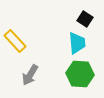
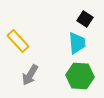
yellow rectangle: moved 3 px right
green hexagon: moved 2 px down
